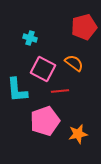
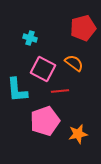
red pentagon: moved 1 px left, 1 px down
